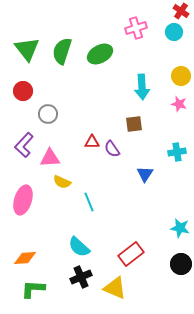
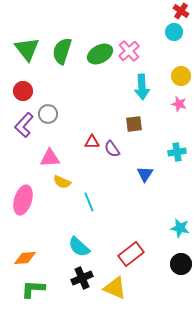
pink cross: moved 7 px left, 23 px down; rotated 25 degrees counterclockwise
purple L-shape: moved 20 px up
black cross: moved 1 px right, 1 px down
